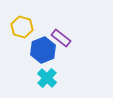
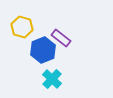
cyan cross: moved 5 px right, 1 px down
